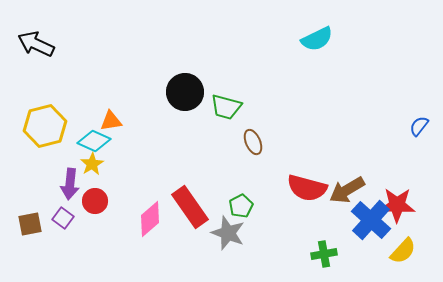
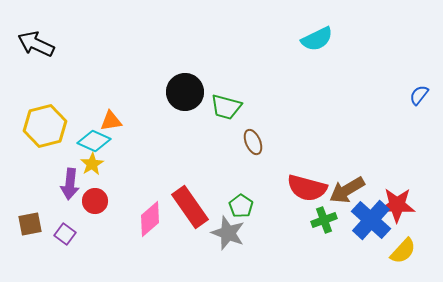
blue semicircle: moved 31 px up
green pentagon: rotated 10 degrees counterclockwise
purple square: moved 2 px right, 16 px down
green cross: moved 34 px up; rotated 10 degrees counterclockwise
